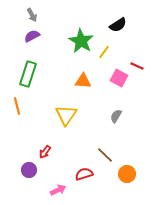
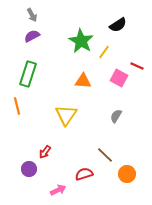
purple circle: moved 1 px up
